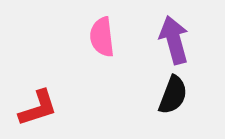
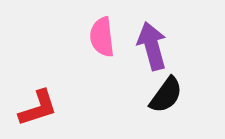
purple arrow: moved 22 px left, 6 px down
black semicircle: moved 7 px left; rotated 15 degrees clockwise
